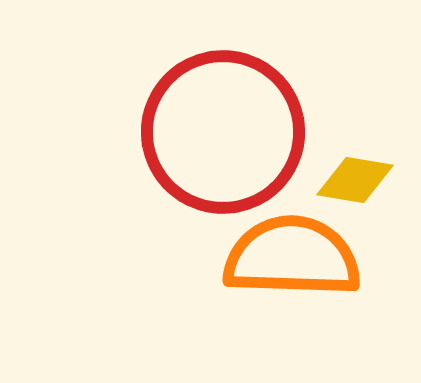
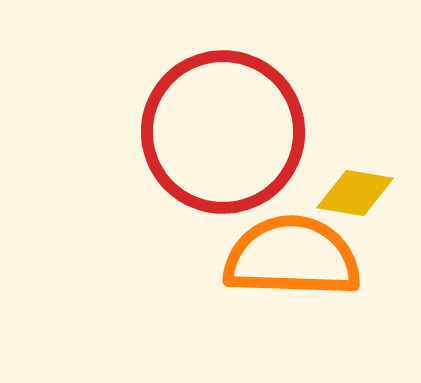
yellow diamond: moved 13 px down
